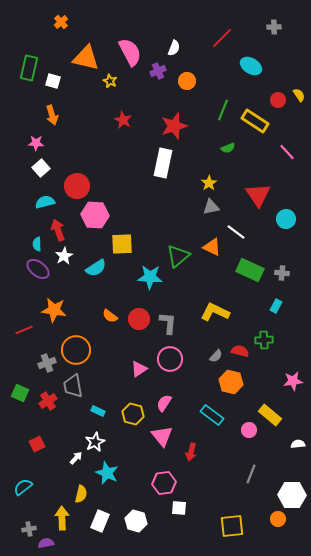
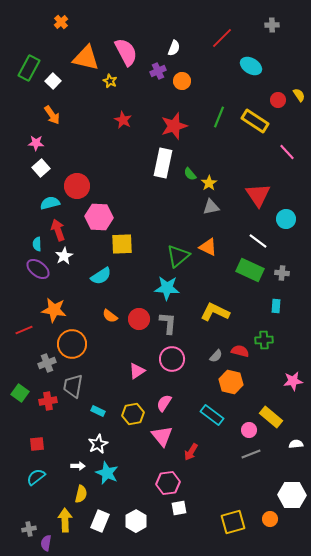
gray cross at (274, 27): moved 2 px left, 2 px up
pink semicircle at (130, 52): moved 4 px left
green rectangle at (29, 68): rotated 15 degrees clockwise
white square at (53, 81): rotated 28 degrees clockwise
orange circle at (187, 81): moved 5 px left
green line at (223, 110): moved 4 px left, 7 px down
orange arrow at (52, 115): rotated 18 degrees counterclockwise
green semicircle at (228, 148): moved 38 px left, 26 px down; rotated 72 degrees clockwise
cyan semicircle at (45, 202): moved 5 px right, 1 px down
pink hexagon at (95, 215): moved 4 px right, 2 px down
white line at (236, 232): moved 22 px right, 9 px down
orange triangle at (212, 247): moved 4 px left
cyan semicircle at (96, 268): moved 5 px right, 8 px down
cyan star at (150, 277): moved 17 px right, 11 px down
cyan rectangle at (276, 306): rotated 24 degrees counterclockwise
orange circle at (76, 350): moved 4 px left, 6 px up
pink circle at (170, 359): moved 2 px right
pink triangle at (139, 369): moved 2 px left, 2 px down
gray trapezoid at (73, 386): rotated 20 degrees clockwise
green square at (20, 393): rotated 12 degrees clockwise
red cross at (48, 401): rotated 24 degrees clockwise
yellow hexagon at (133, 414): rotated 25 degrees counterclockwise
yellow rectangle at (270, 415): moved 1 px right, 2 px down
white star at (95, 442): moved 3 px right, 2 px down
red square at (37, 444): rotated 21 degrees clockwise
white semicircle at (298, 444): moved 2 px left
red arrow at (191, 452): rotated 18 degrees clockwise
white arrow at (76, 458): moved 2 px right, 8 px down; rotated 48 degrees clockwise
gray line at (251, 474): moved 20 px up; rotated 48 degrees clockwise
pink hexagon at (164, 483): moved 4 px right
cyan semicircle at (23, 487): moved 13 px right, 10 px up
white square at (179, 508): rotated 14 degrees counterclockwise
yellow arrow at (62, 518): moved 3 px right, 2 px down
orange circle at (278, 519): moved 8 px left
white hexagon at (136, 521): rotated 15 degrees clockwise
yellow square at (232, 526): moved 1 px right, 4 px up; rotated 10 degrees counterclockwise
purple semicircle at (46, 543): rotated 70 degrees counterclockwise
